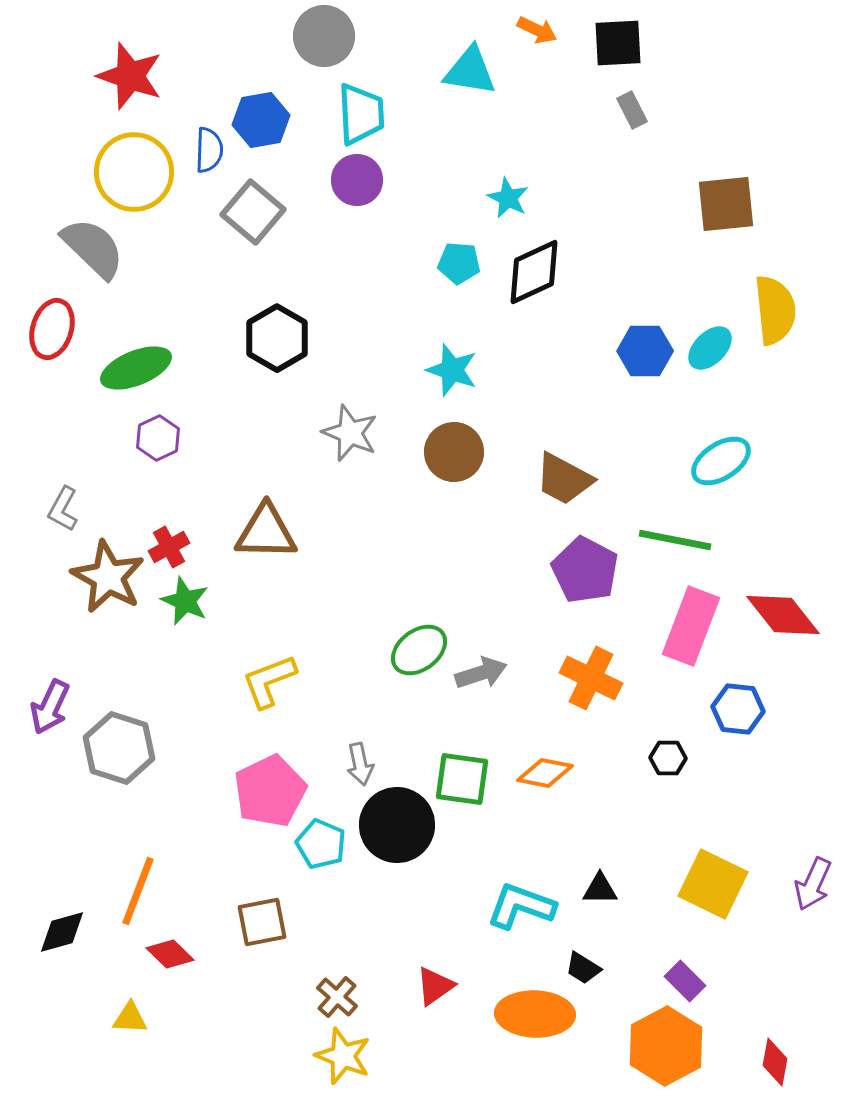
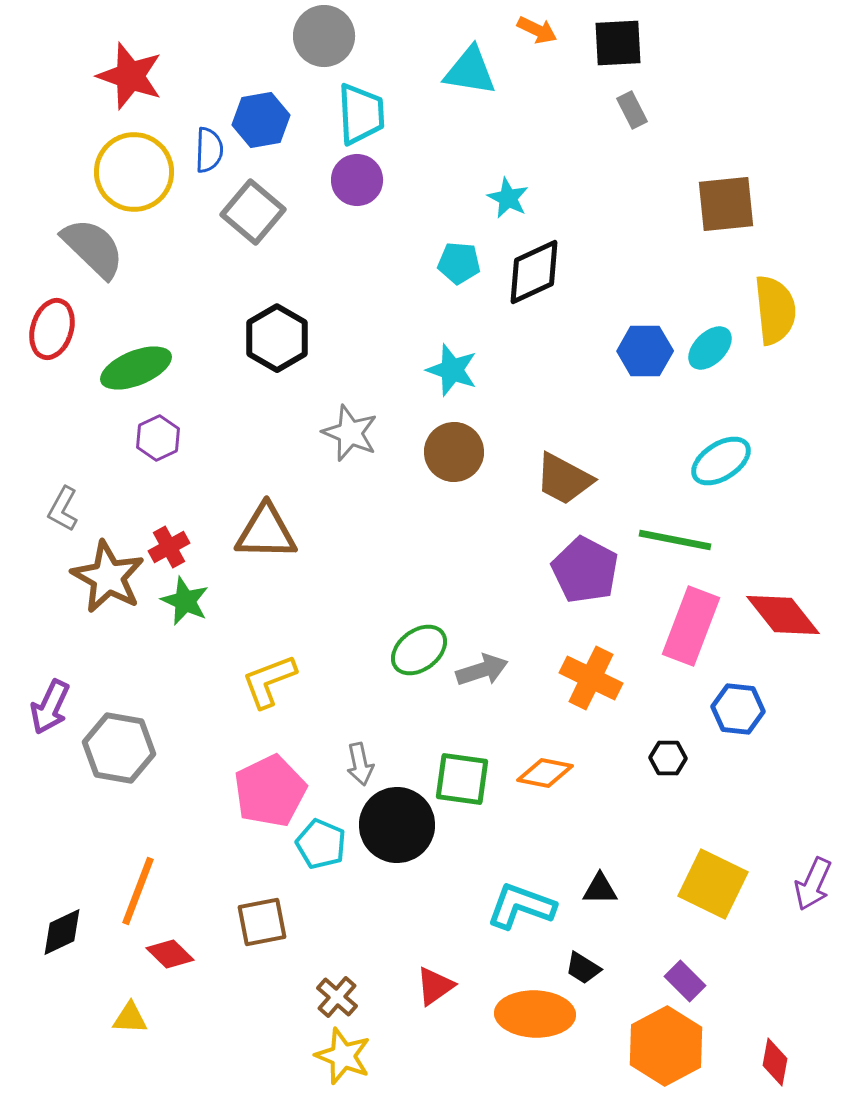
gray arrow at (481, 673): moved 1 px right, 3 px up
gray hexagon at (119, 748): rotated 8 degrees counterclockwise
black diamond at (62, 932): rotated 10 degrees counterclockwise
